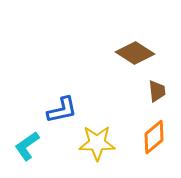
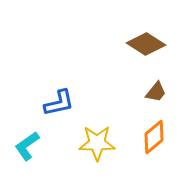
brown diamond: moved 11 px right, 9 px up
brown trapezoid: moved 1 px left, 1 px down; rotated 45 degrees clockwise
blue L-shape: moved 3 px left, 7 px up
